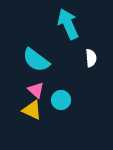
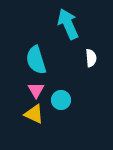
cyan semicircle: rotated 36 degrees clockwise
pink triangle: rotated 18 degrees clockwise
yellow triangle: moved 2 px right, 4 px down
